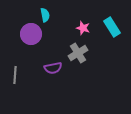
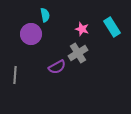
pink star: moved 1 px left, 1 px down
purple semicircle: moved 4 px right, 1 px up; rotated 18 degrees counterclockwise
